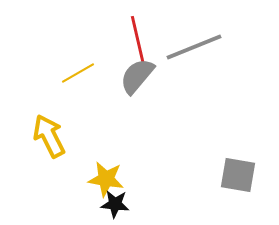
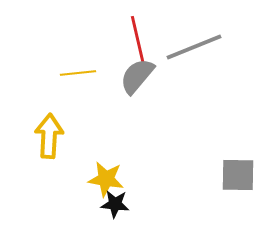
yellow line: rotated 24 degrees clockwise
yellow arrow: rotated 30 degrees clockwise
gray square: rotated 9 degrees counterclockwise
